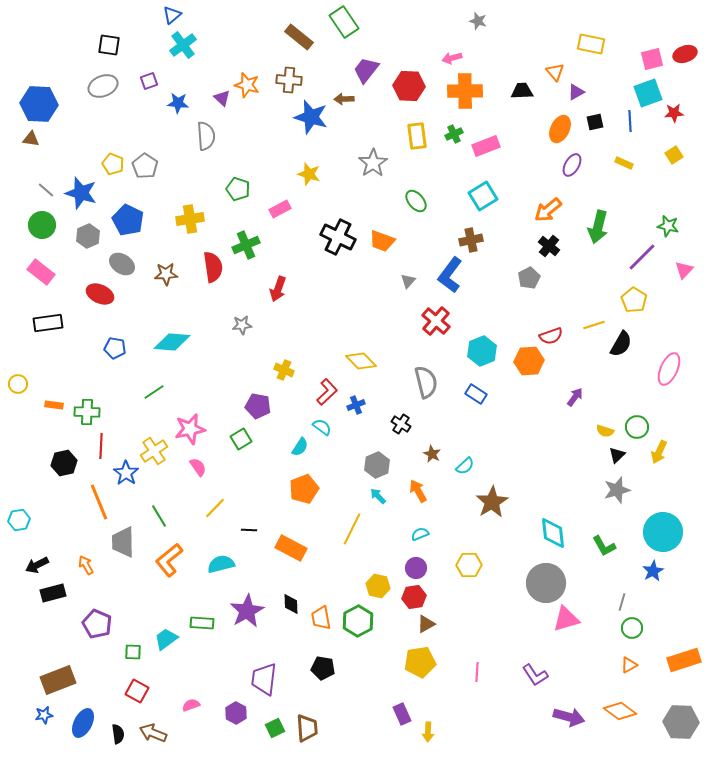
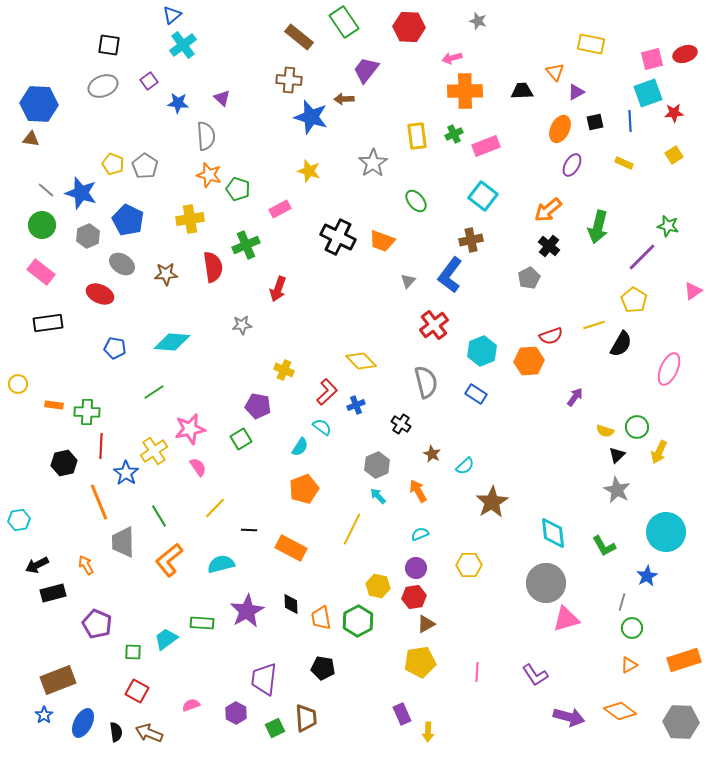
purple square at (149, 81): rotated 18 degrees counterclockwise
orange star at (247, 85): moved 38 px left, 90 px down
red hexagon at (409, 86): moved 59 px up
yellow star at (309, 174): moved 3 px up
cyan square at (483, 196): rotated 20 degrees counterclockwise
pink triangle at (684, 270): moved 9 px right, 21 px down; rotated 12 degrees clockwise
red cross at (436, 321): moved 2 px left, 4 px down; rotated 12 degrees clockwise
gray star at (617, 490): rotated 28 degrees counterclockwise
cyan circle at (663, 532): moved 3 px right
blue star at (653, 571): moved 6 px left, 5 px down
blue star at (44, 715): rotated 24 degrees counterclockwise
brown trapezoid at (307, 728): moved 1 px left, 10 px up
brown arrow at (153, 733): moved 4 px left
black semicircle at (118, 734): moved 2 px left, 2 px up
